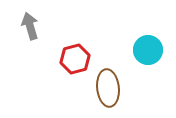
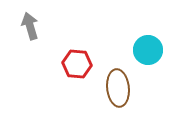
red hexagon: moved 2 px right, 5 px down; rotated 20 degrees clockwise
brown ellipse: moved 10 px right
